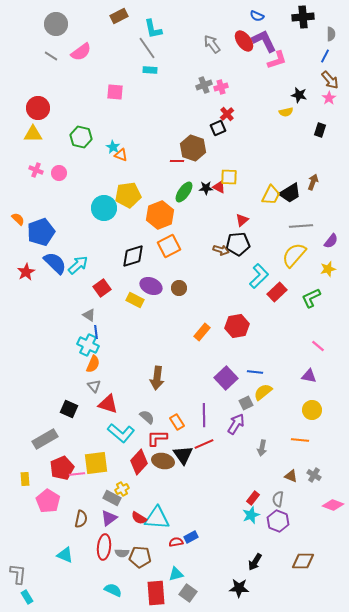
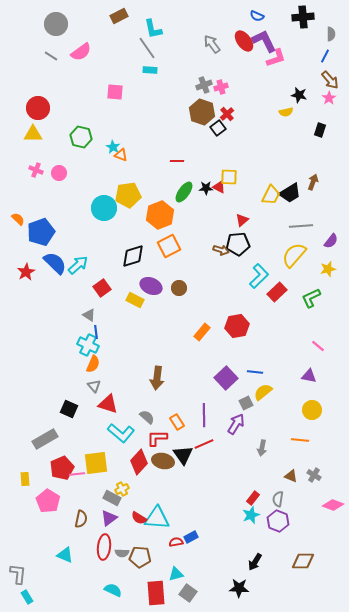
pink L-shape at (277, 60): moved 1 px left, 2 px up
black square at (218, 128): rotated 14 degrees counterclockwise
brown hexagon at (193, 148): moved 9 px right, 36 px up
